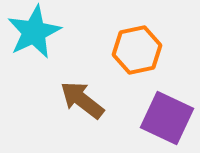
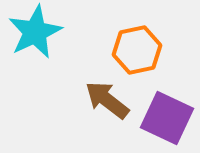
cyan star: moved 1 px right
brown arrow: moved 25 px right
